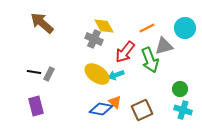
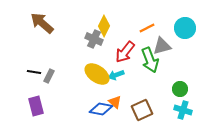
yellow diamond: rotated 55 degrees clockwise
gray triangle: moved 2 px left
gray rectangle: moved 2 px down
